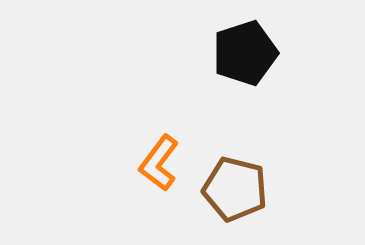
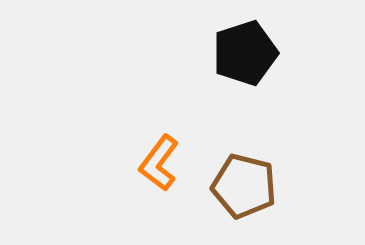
brown pentagon: moved 9 px right, 3 px up
